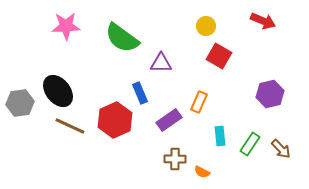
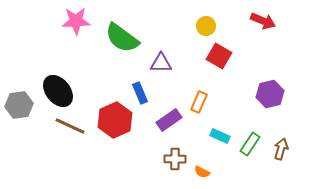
pink star: moved 10 px right, 5 px up
gray hexagon: moved 1 px left, 2 px down
cyan rectangle: rotated 60 degrees counterclockwise
brown arrow: rotated 120 degrees counterclockwise
